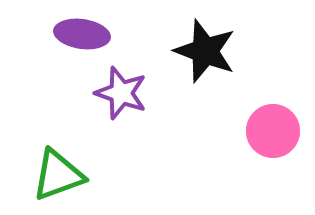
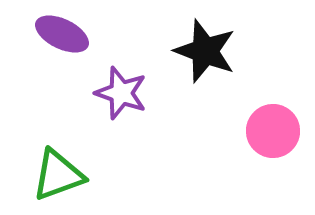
purple ellipse: moved 20 px left; rotated 18 degrees clockwise
